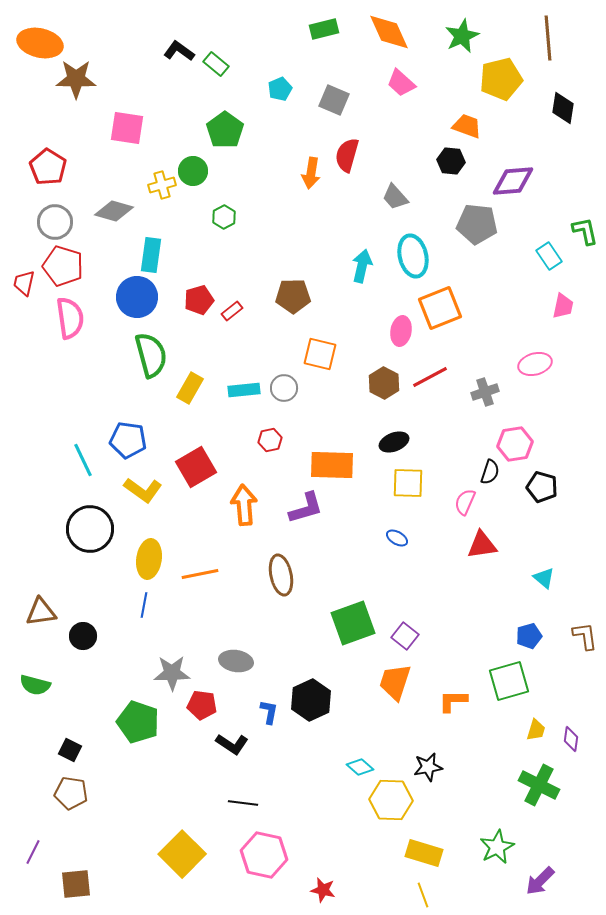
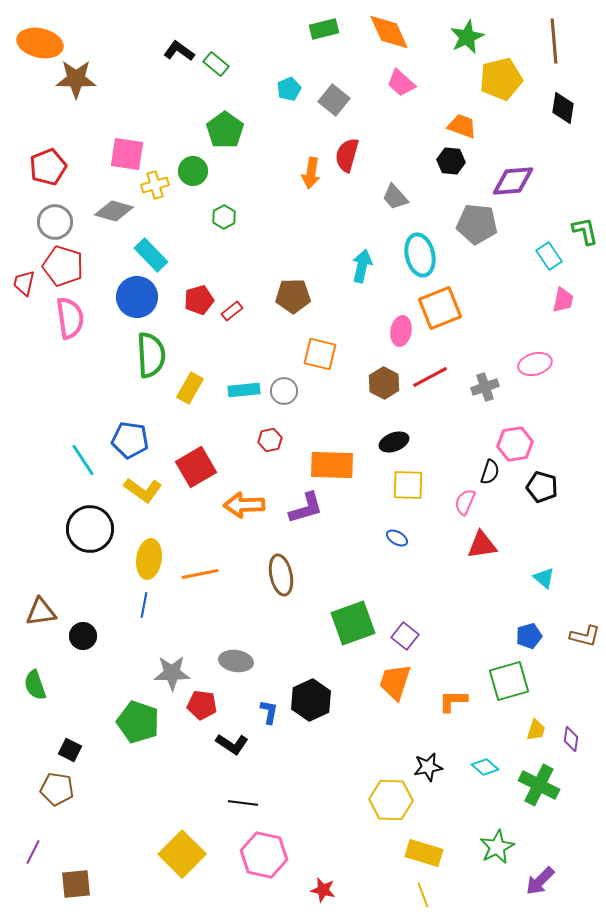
green star at (462, 36): moved 5 px right, 1 px down
brown line at (548, 38): moved 6 px right, 3 px down
cyan pentagon at (280, 89): moved 9 px right
gray square at (334, 100): rotated 16 degrees clockwise
orange trapezoid at (467, 126): moved 5 px left
pink square at (127, 128): moved 26 px down
red pentagon at (48, 167): rotated 18 degrees clockwise
yellow cross at (162, 185): moved 7 px left
cyan rectangle at (151, 255): rotated 52 degrees counterclockwise
cyan ellipse at (413, 256): moved 7 px right, 1 px up
pink trapezoid at (563, 306): moved 6 px up
green semicircle at (151, 355): rotated 12 degrees clockwise
gray circle at (284, 388): moved 3 px down
gray cross at (485, 392): moved 5 px up
blue pentagon at (128, 440): moved 2 px right
cyan line at (83, 460): rotated 8 degrees counterclockwise
yellow square at (408, 483): moved 2 px down
orange arrow at (244, 505): rotated 87 degrees counterclockwise
brown L-shape at (585, 636): rotated 112 degrees clockwise
green semicircle at (35, 685): rotated 56 degrees clockwise
cyan diamond at (360, 767): moved 125 px right
brown pentagon at (71, 793): moved 14 px left, 4 px up
